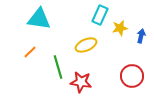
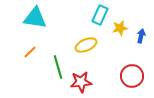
cyan triangle: moved 4 px left, 1 px up
red star: rotated 15 degrees counterclockwise
